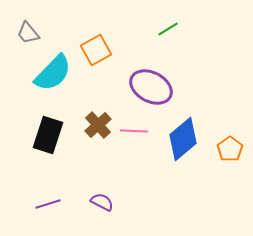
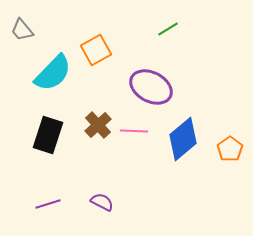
gray trapezoid: moved 6 px left, 3 px up
